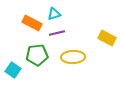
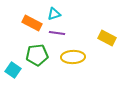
purple line: rotated 21 degrees clockwise
